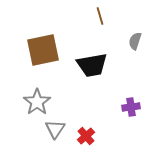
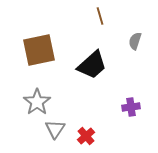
brown square: moved 4 px left
black trapezoid: rotated 32 degrees counterclockwise
